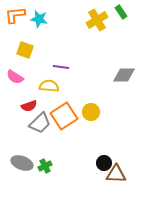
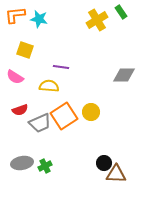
red semicircle: moved 9 px left, 4 px down
gray trapezoid: rotated 20 degrees clockwise
gray ellipse: rotated 30 degrees counterclockwise
